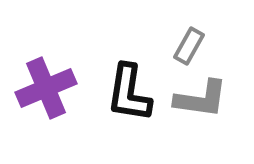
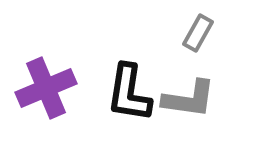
gray rectangle: moved 9 px right, 13 px up
gray L-shape: moved 12 px left
